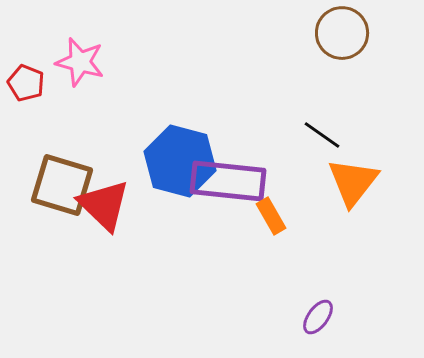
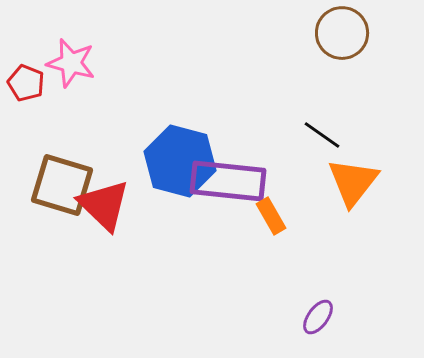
pink star: moved 9 px left, 1 px down
